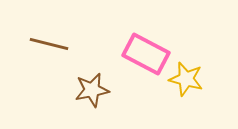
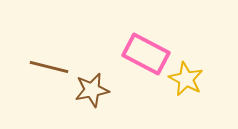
brown line: moved 23 px down
yellow star: rotated 12 degrees clockwise
